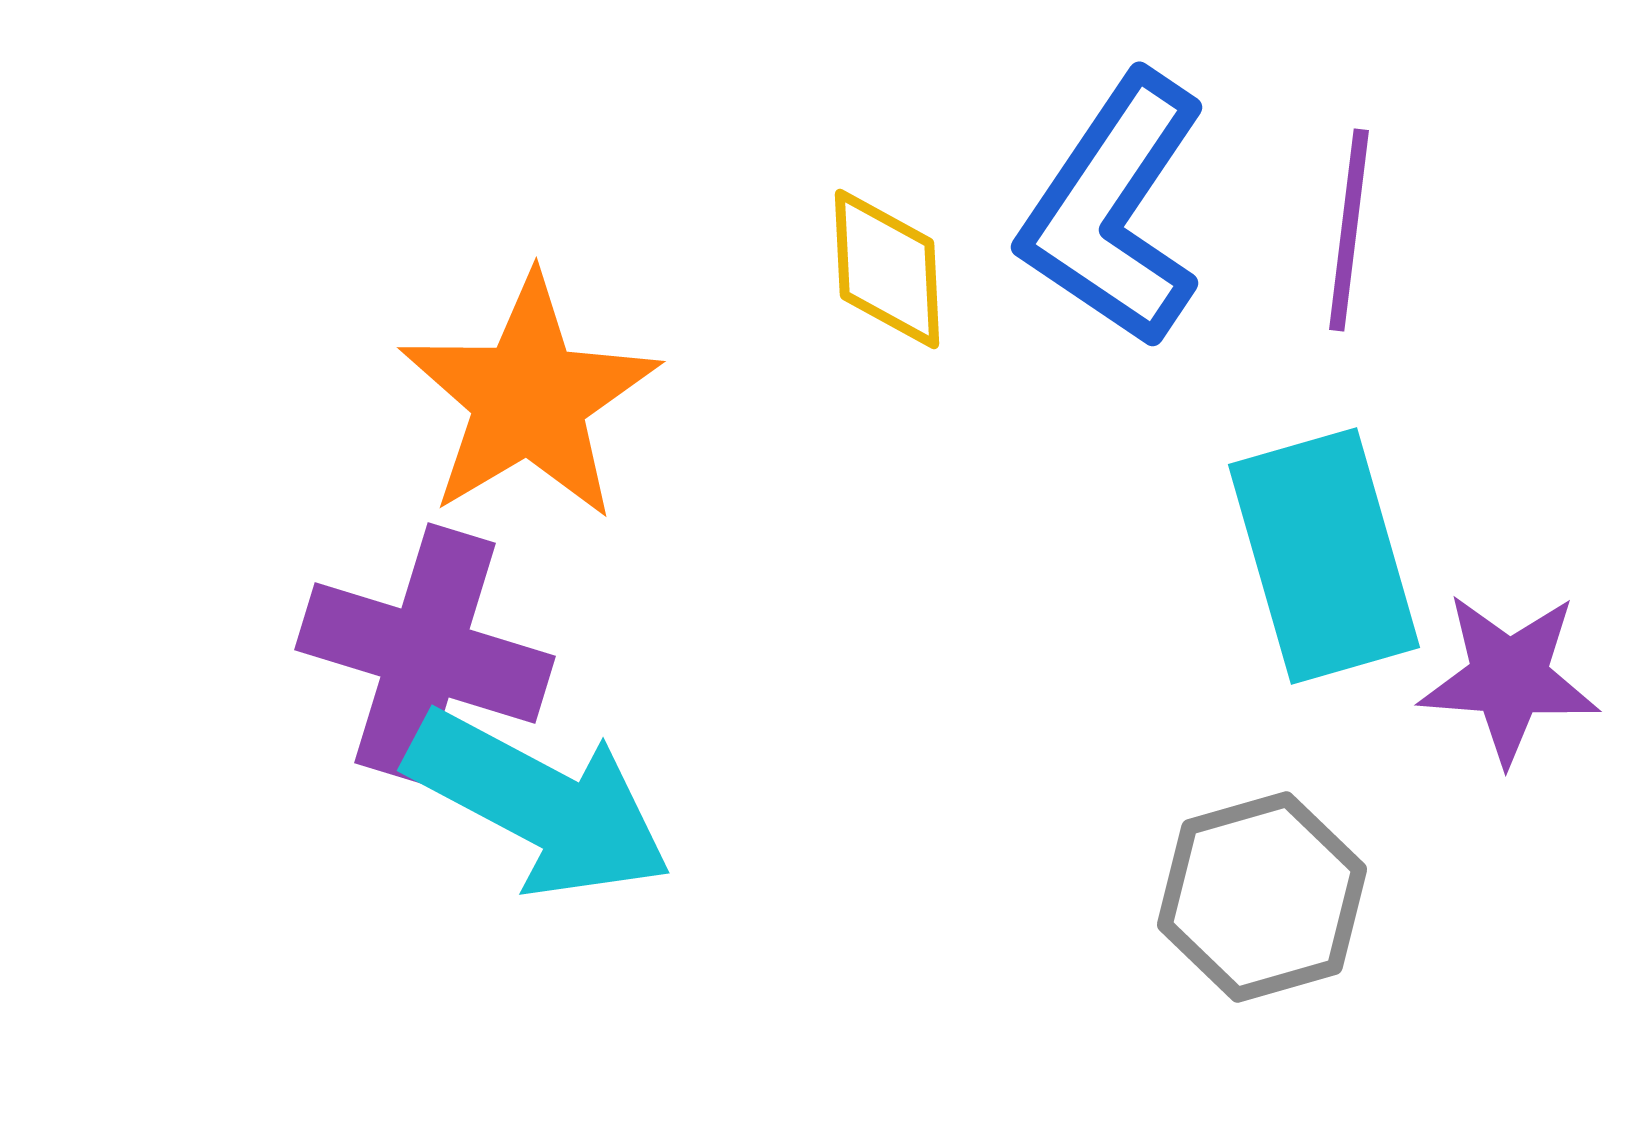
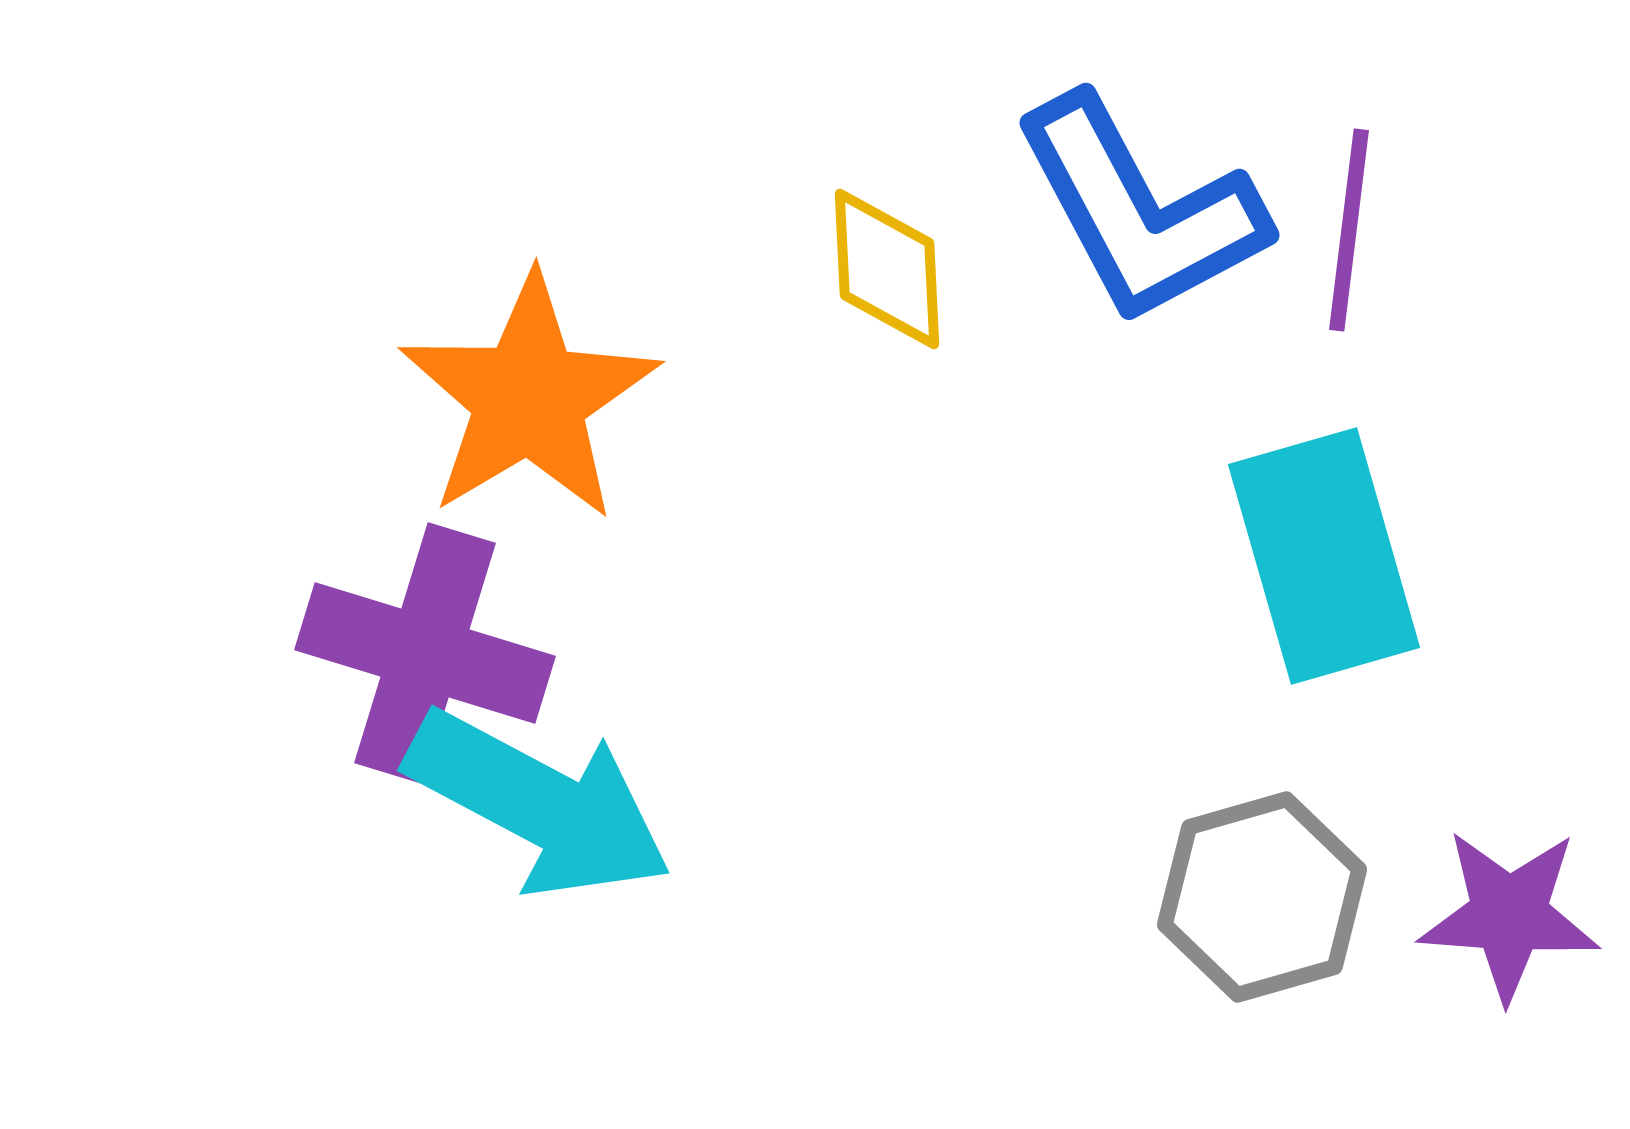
blue L-shape: moved 26 px right; rotated 62 degrees counterclockwise
purple star: moved 237 px down
